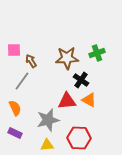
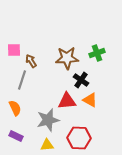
gray line: moved 1 px up; rotated 18 degrees counterclockwise
orange triangle: moved 1 px right
purple rectangle: moved 1 px right, 3 px down
